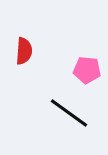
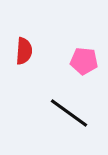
pink pentagon: moved 3 px left, 9 px up
